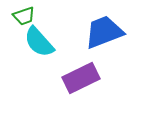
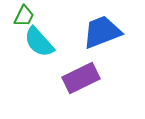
green trapezoid: rotated 45 degrees counterclockwise
blue trapezoid: moved 2 px left
